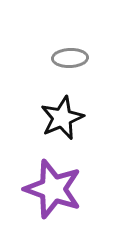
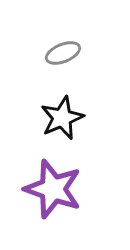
gray ellipse: moved 7 px left, 5 px up; rotated 20 degrees counterclockwise
